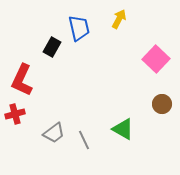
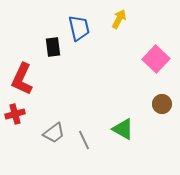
black rectangle: moved 1 px right; rotated 36 degrees counterclockwise
red L-shape: moved 1 px up
